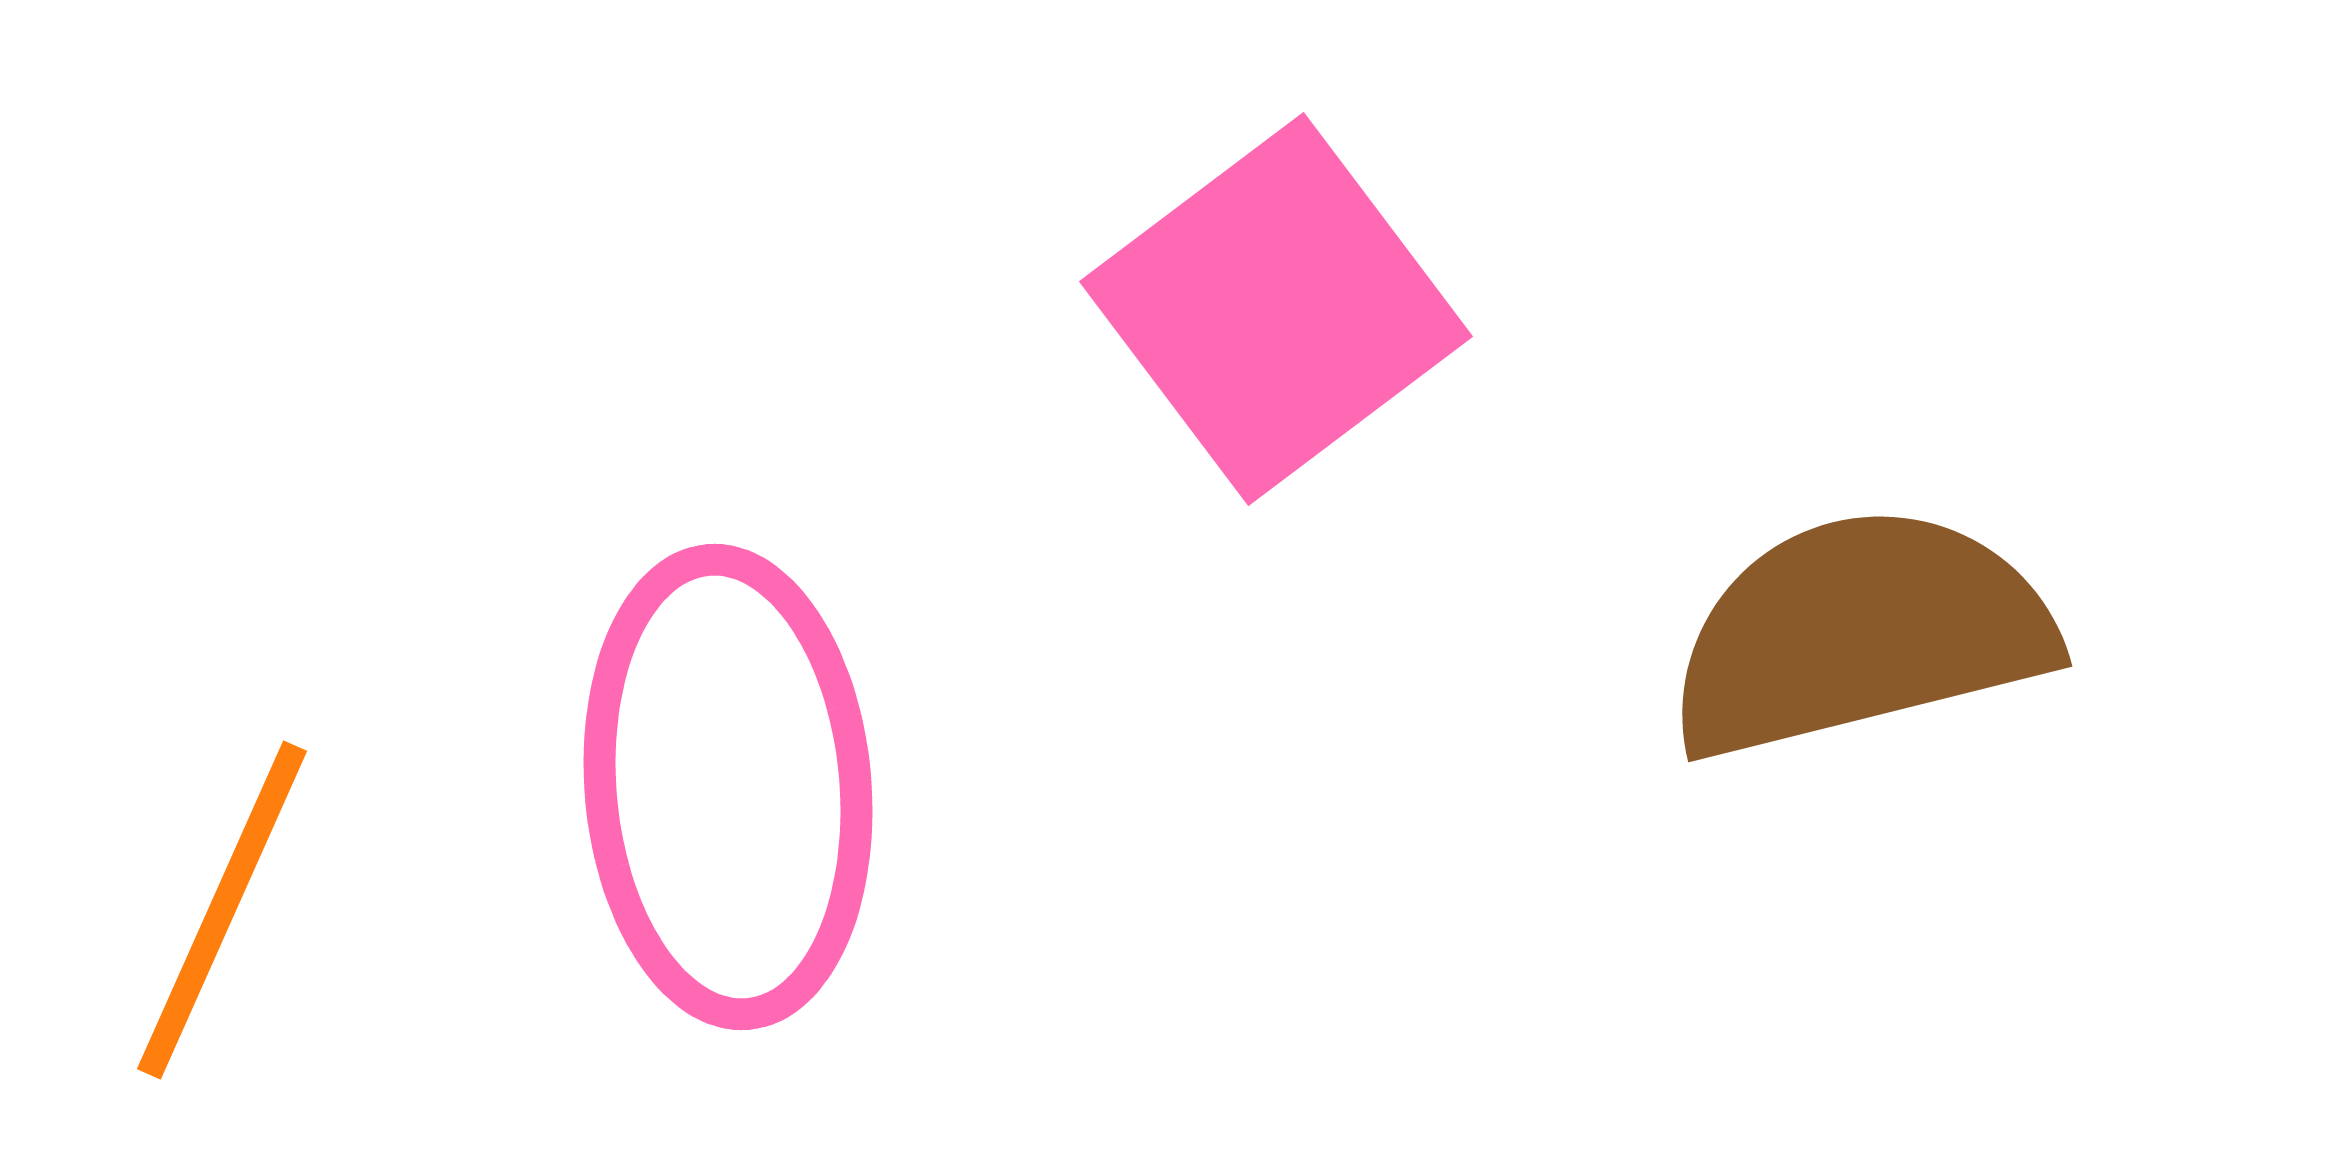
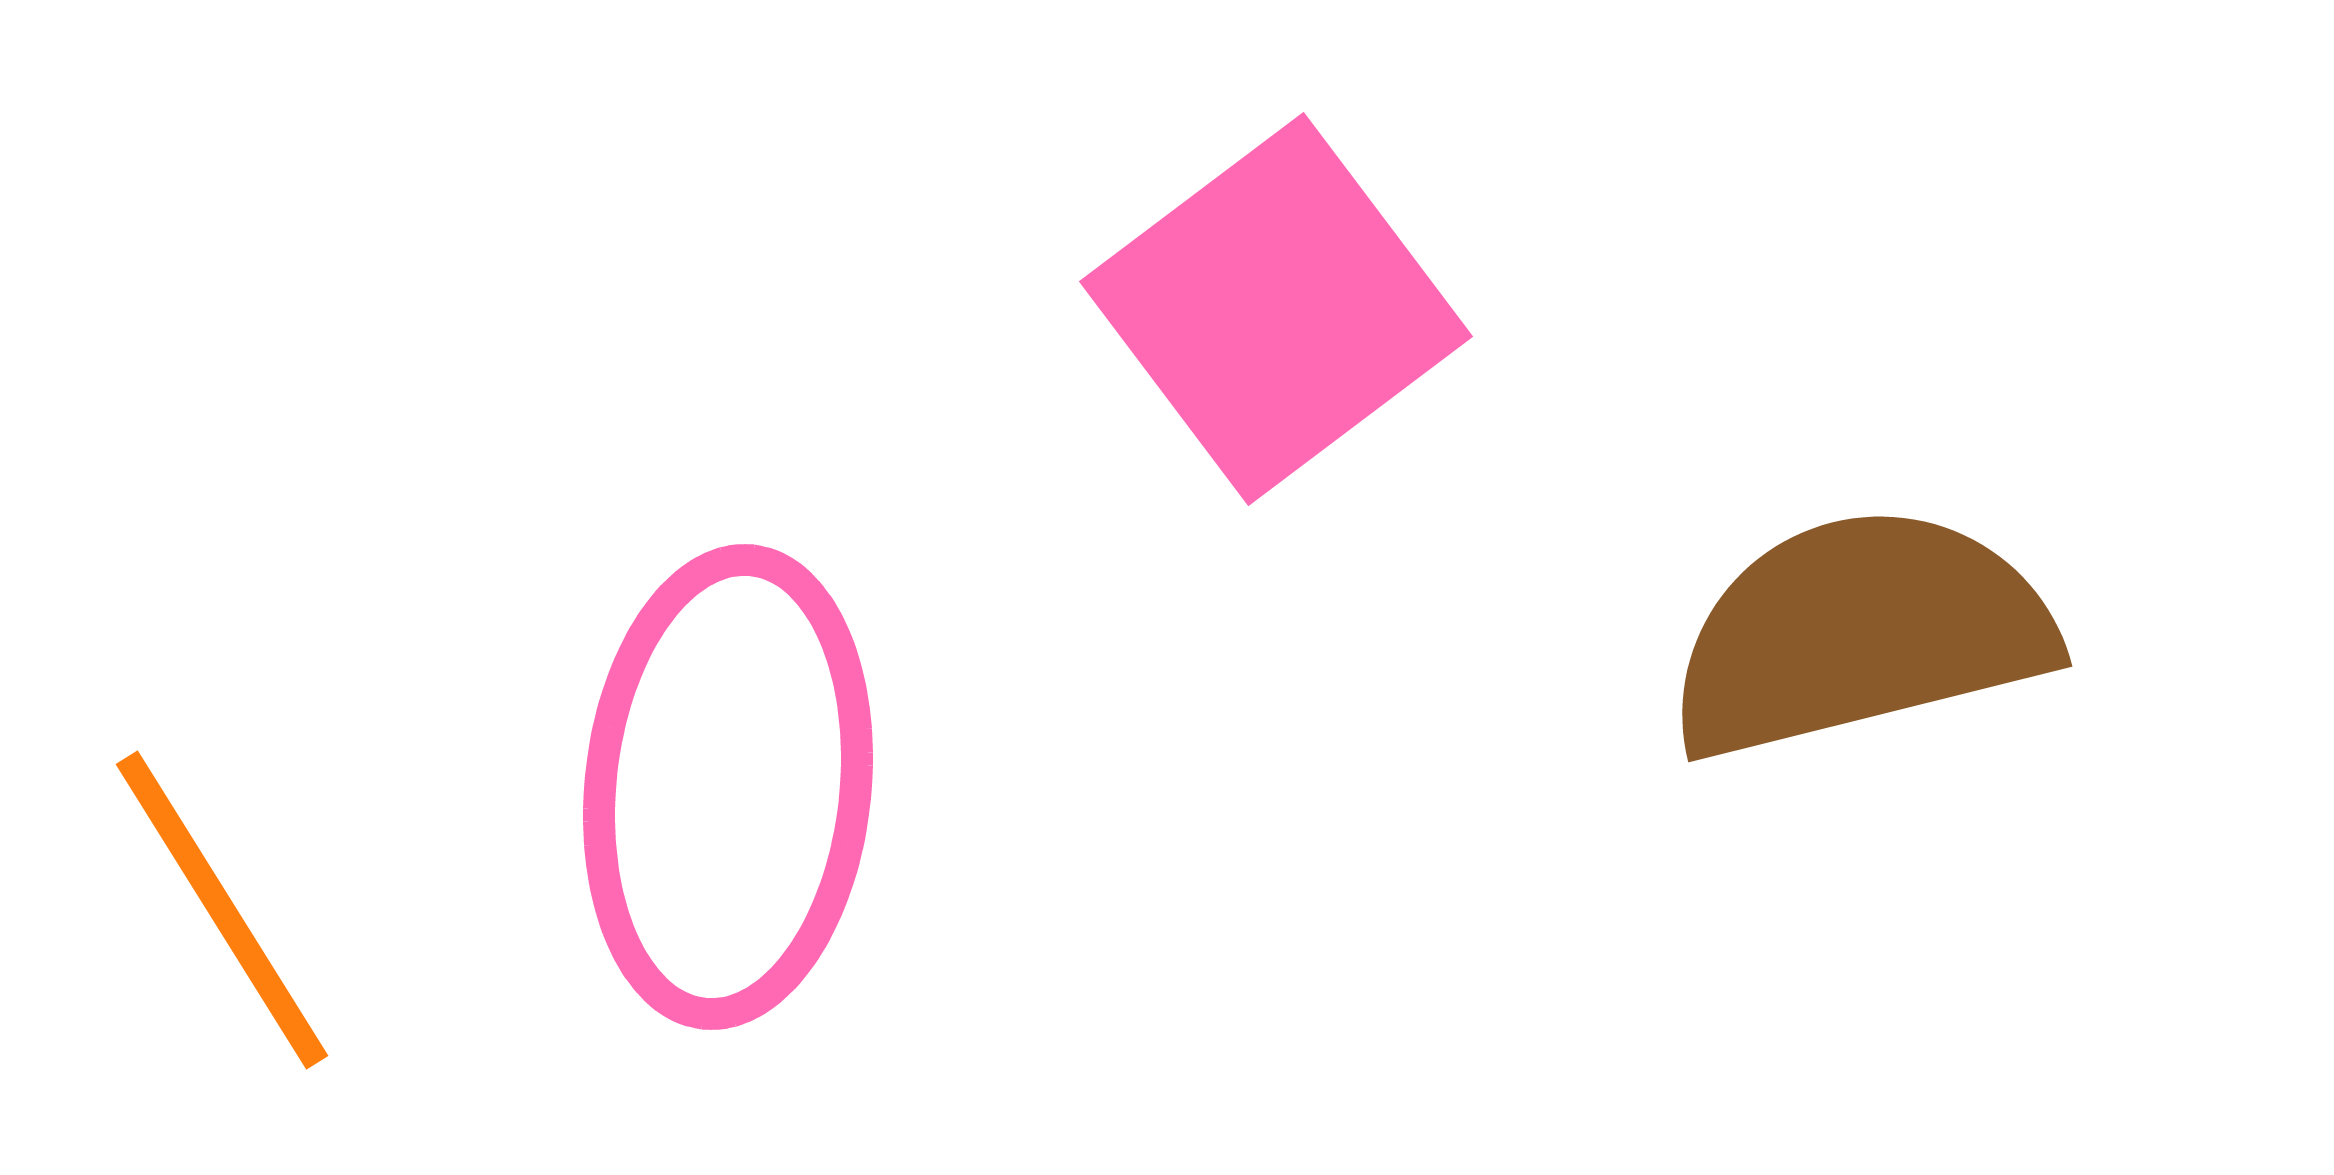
pink ellipse: rotated 11 degrees clockwise
orange line: rotated 56 degrees counterclockwise
